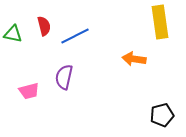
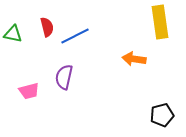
red semicircle: moved 3 px right, 1 px down
